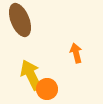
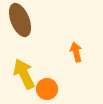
orange arrow: moved 1 px up
yellow arrow: moved 7 px left, 1 px up
